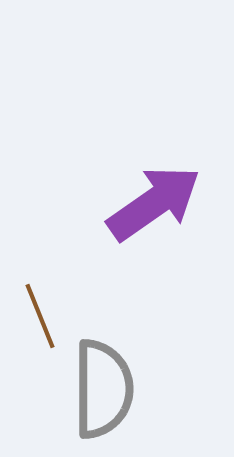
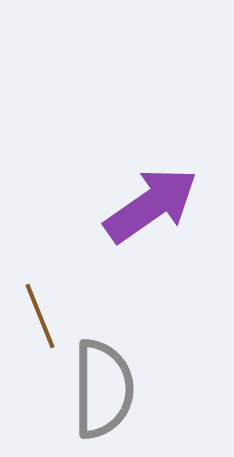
purple arrow: moved 3 px left, 2 px down
